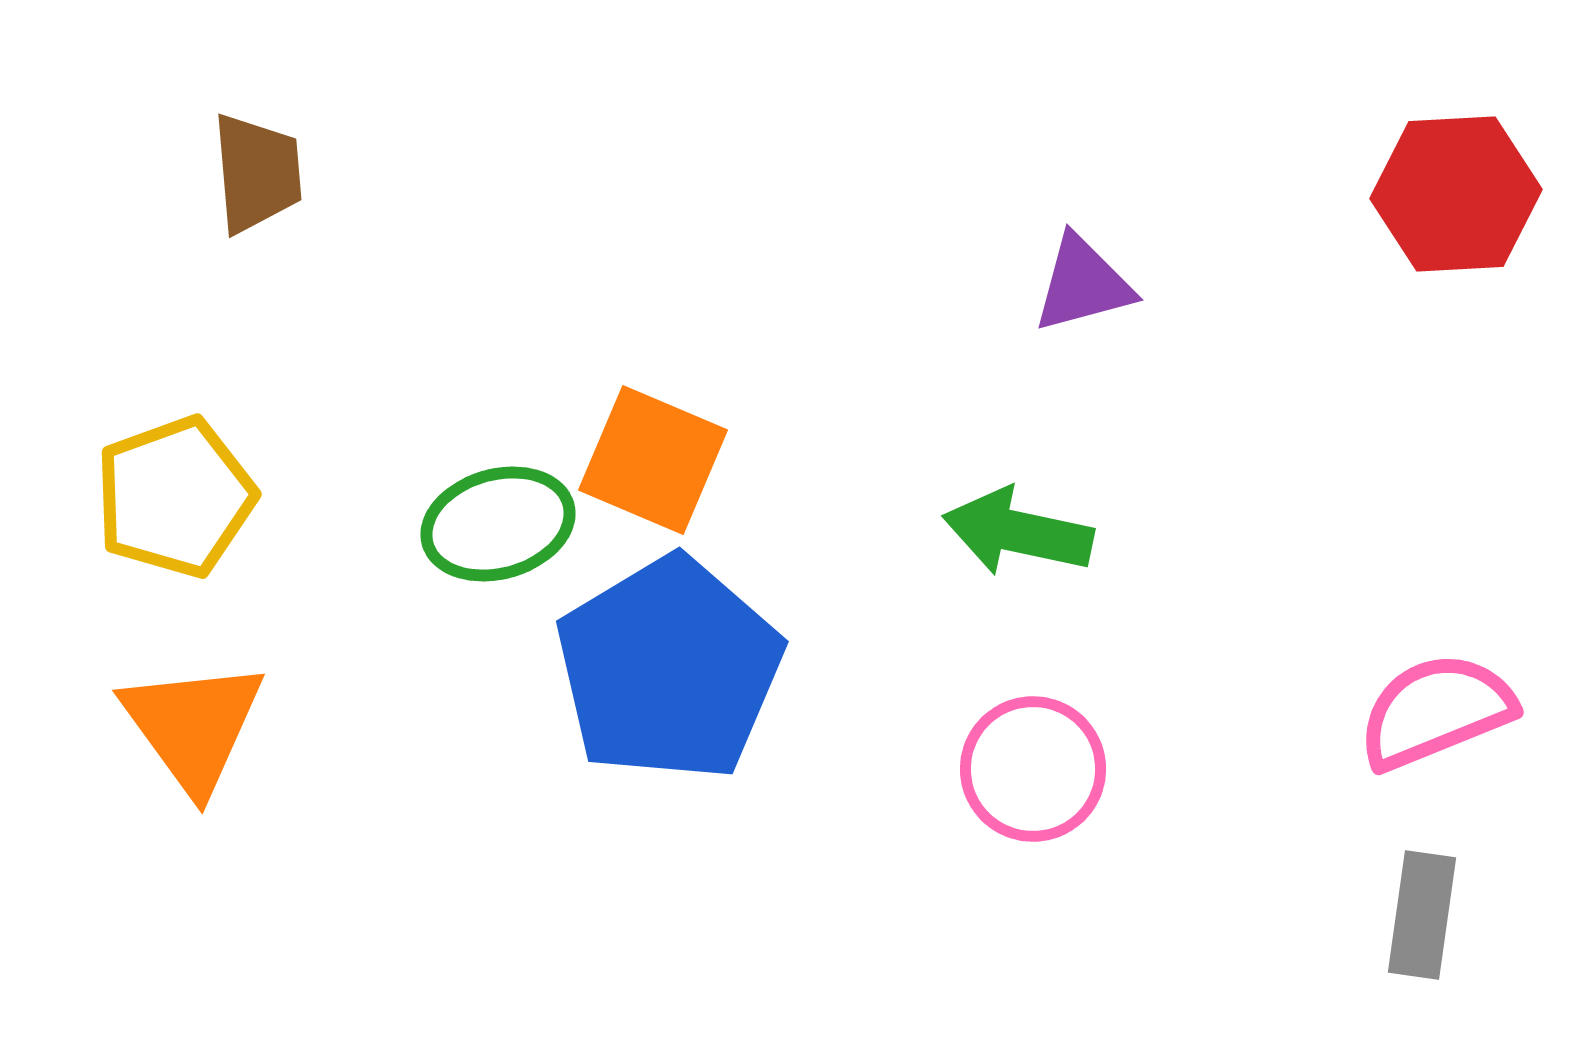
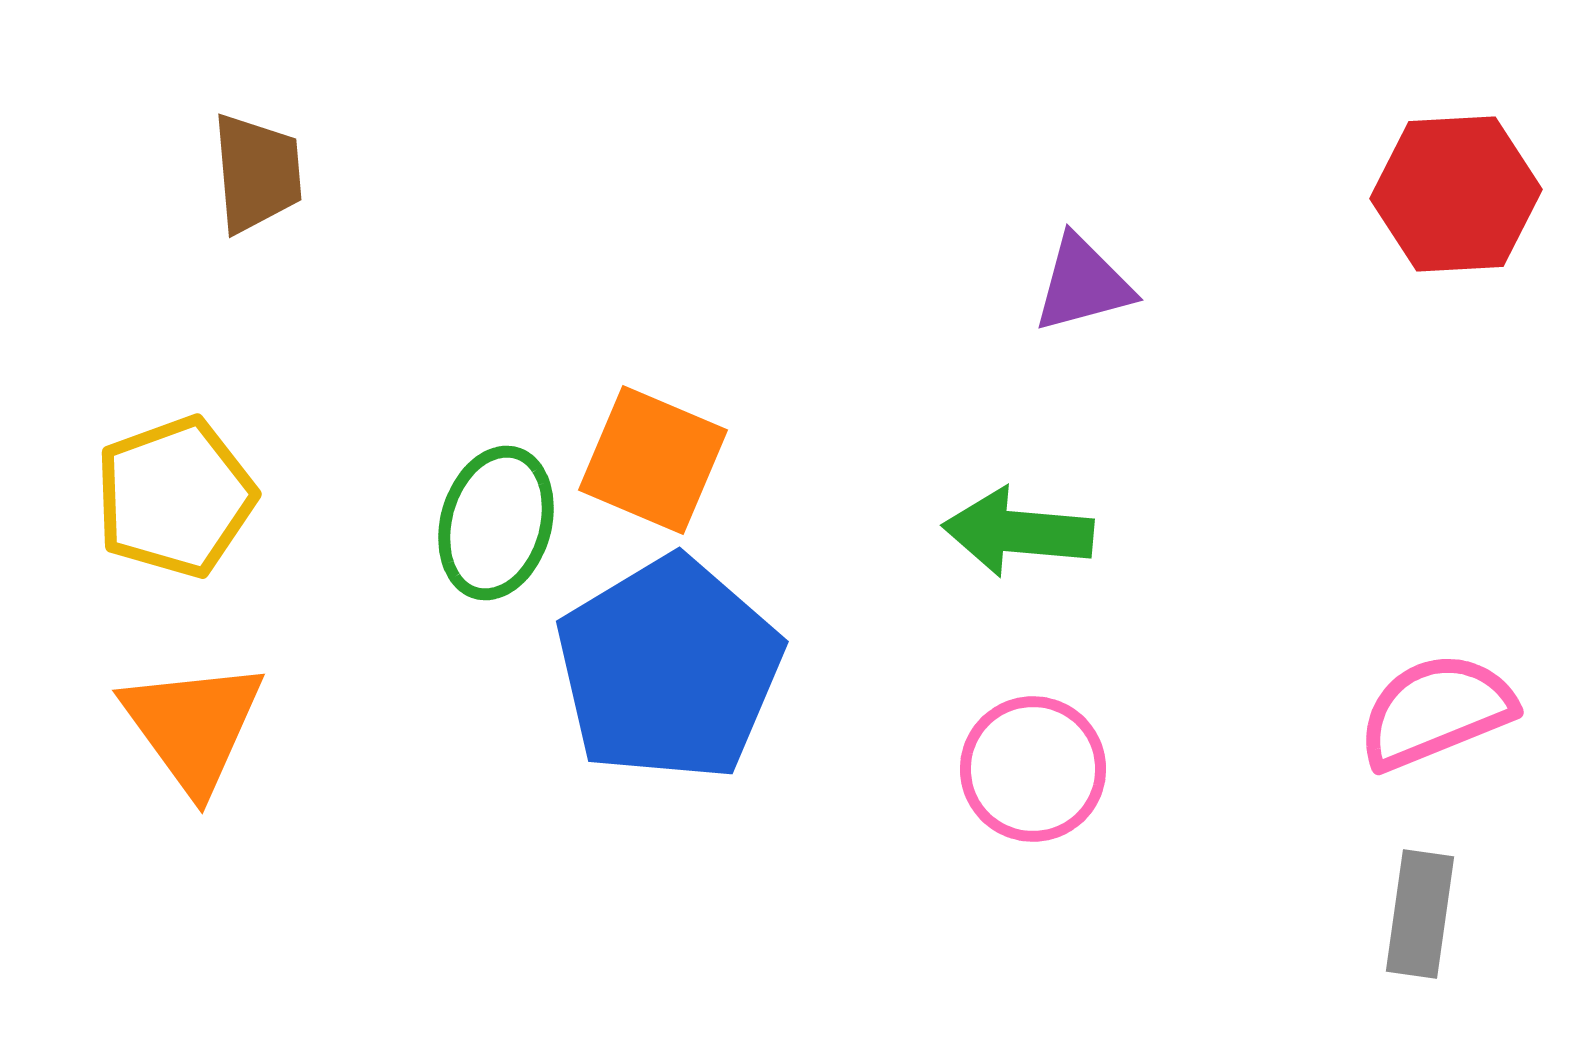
green ellipse: moved 2 px left, 1 px up; rotated 58 degrees counterclockwise
green arrow: rotated 7 degrees counterclockwise
gray rectangle: moved 2 px left, 1 px up
